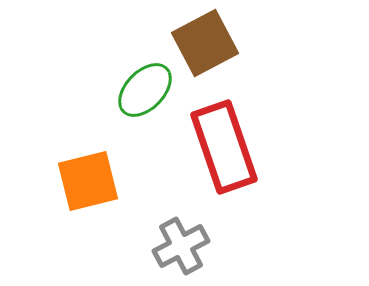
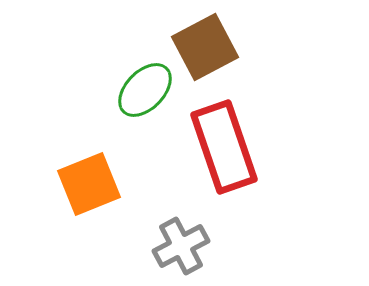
brown square: moved 4 px down
orange square: moved 1 px right, 3 px down; rotated 8 degrees counterclockwise
